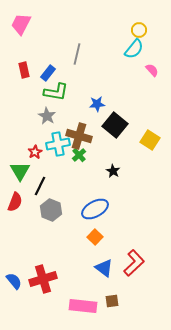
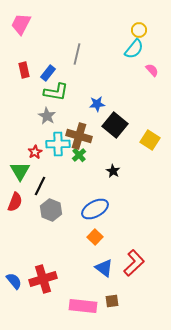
cyan cross: rotated 10 degrees clockwise
